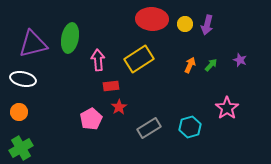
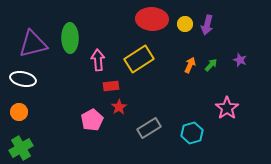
green ellipse: rotated 12 degrees counterclockwise
pink pentagon: moved 1 px right, 1 px down
cyan hexagon: moved 2 px right, 6 px down
